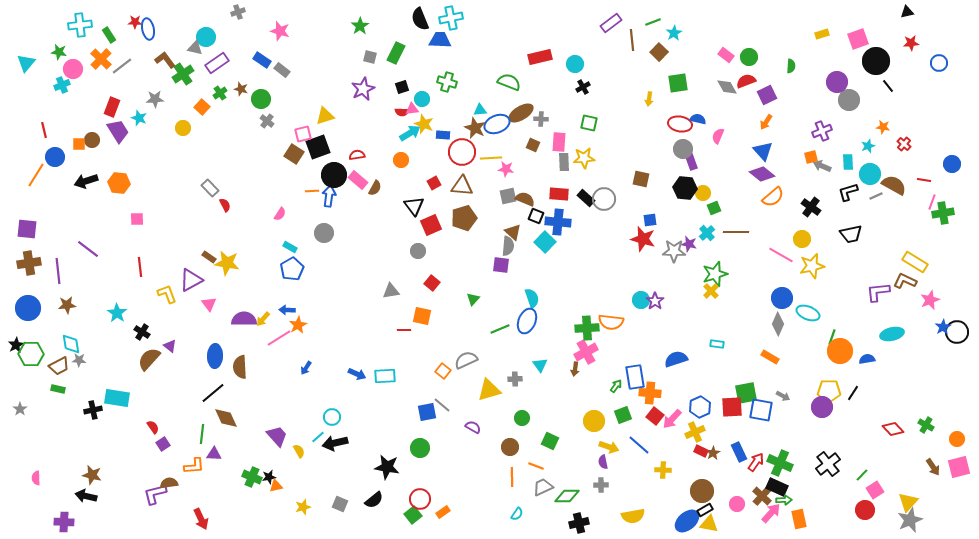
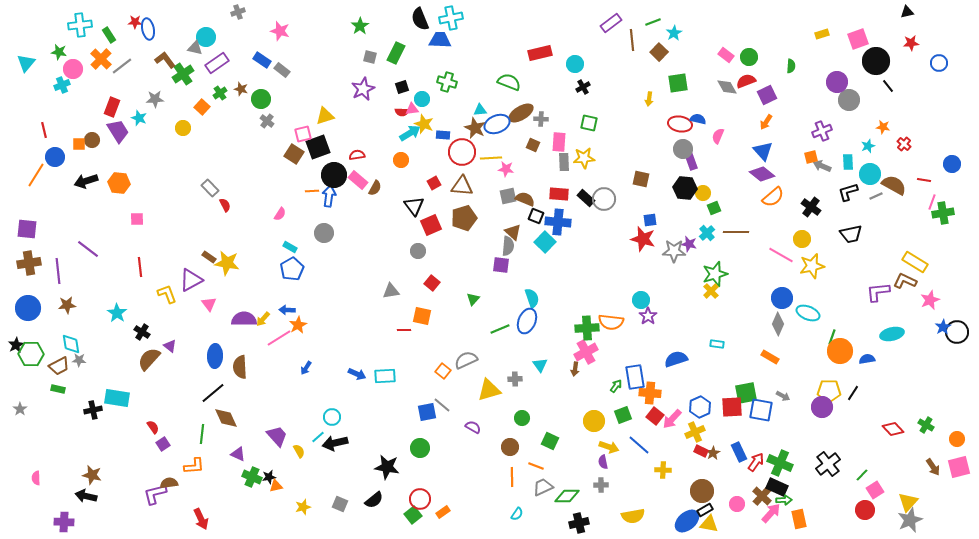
red rectangle at (540, 57): moved 4 px up
purple star at (655, 301): moved 7 px left, 15 px down
purple triangle at (214, 454): moved 24 px right; rotated 21 degrees clockwise
